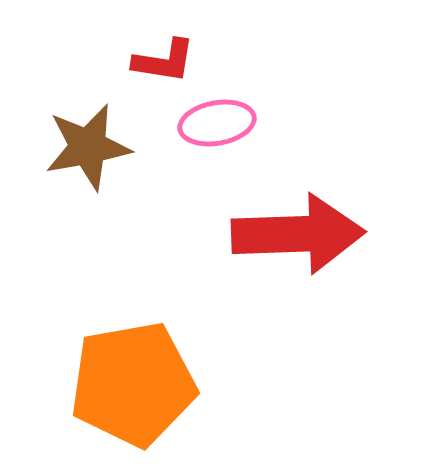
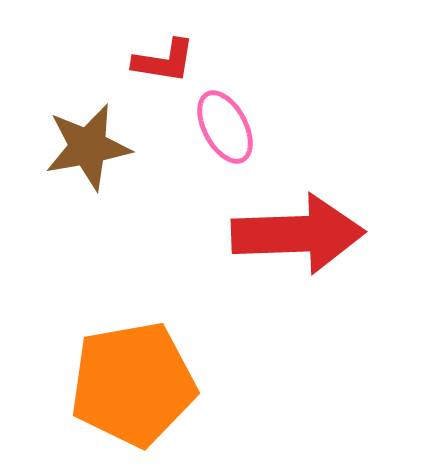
pink ellipse: moved 8 px right, 4 px down; rotated 72 degrees clockwise
